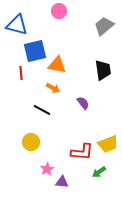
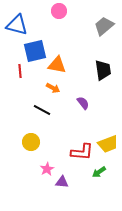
red line: moved 1 px left, 2 px up
